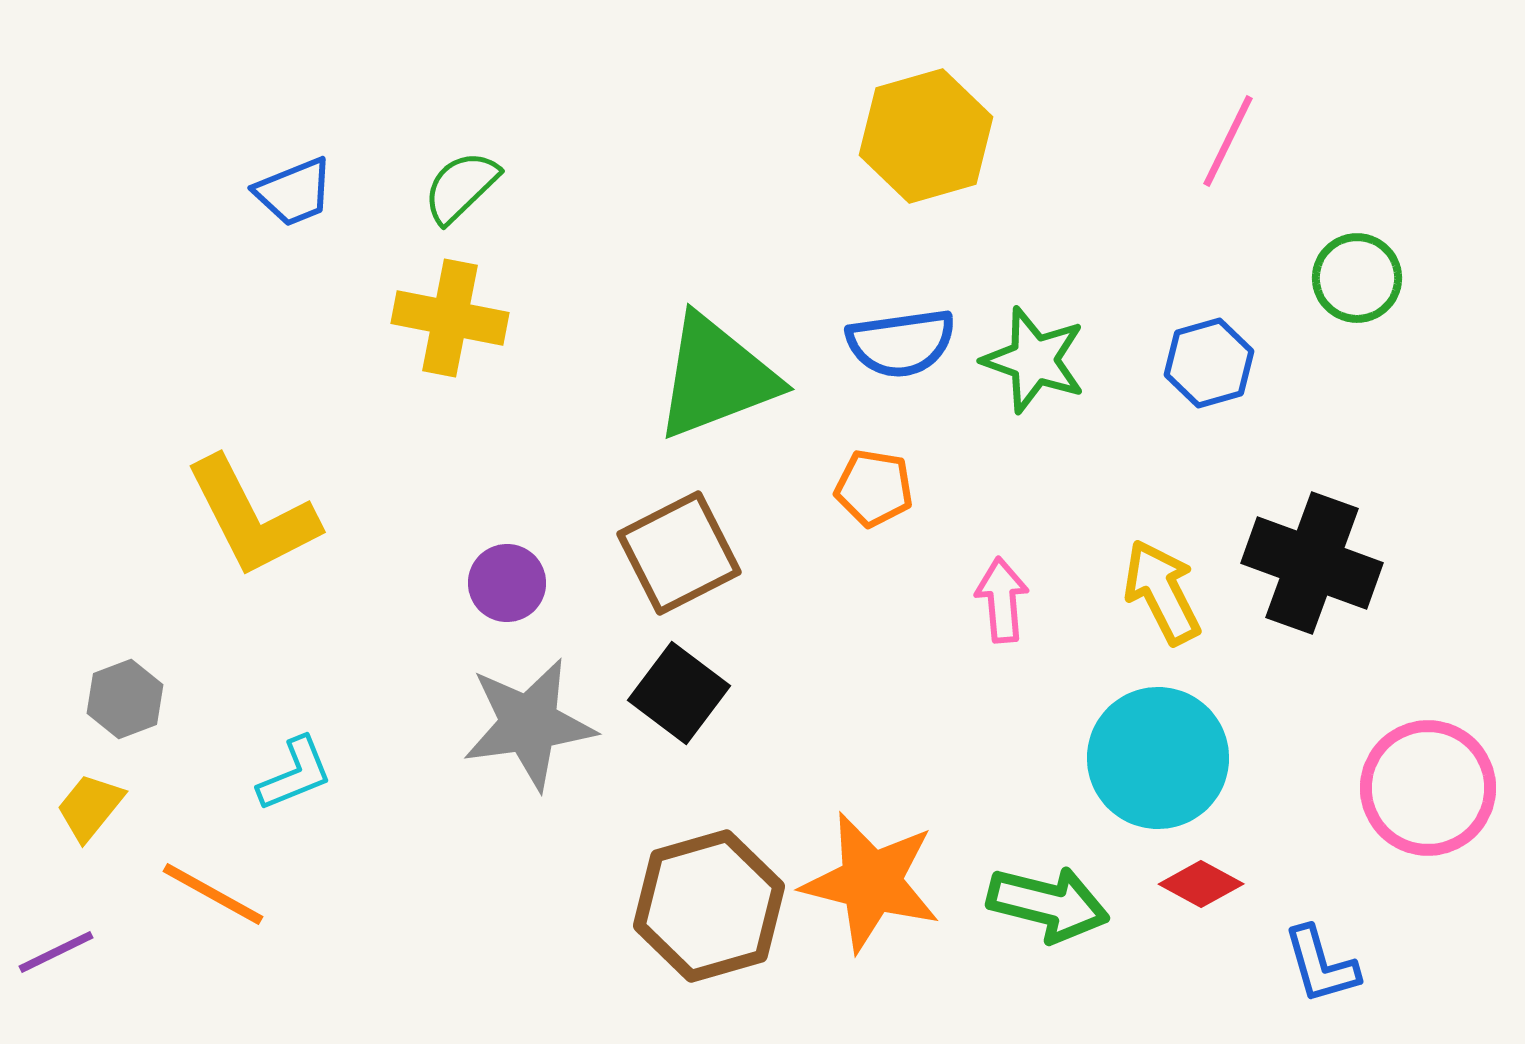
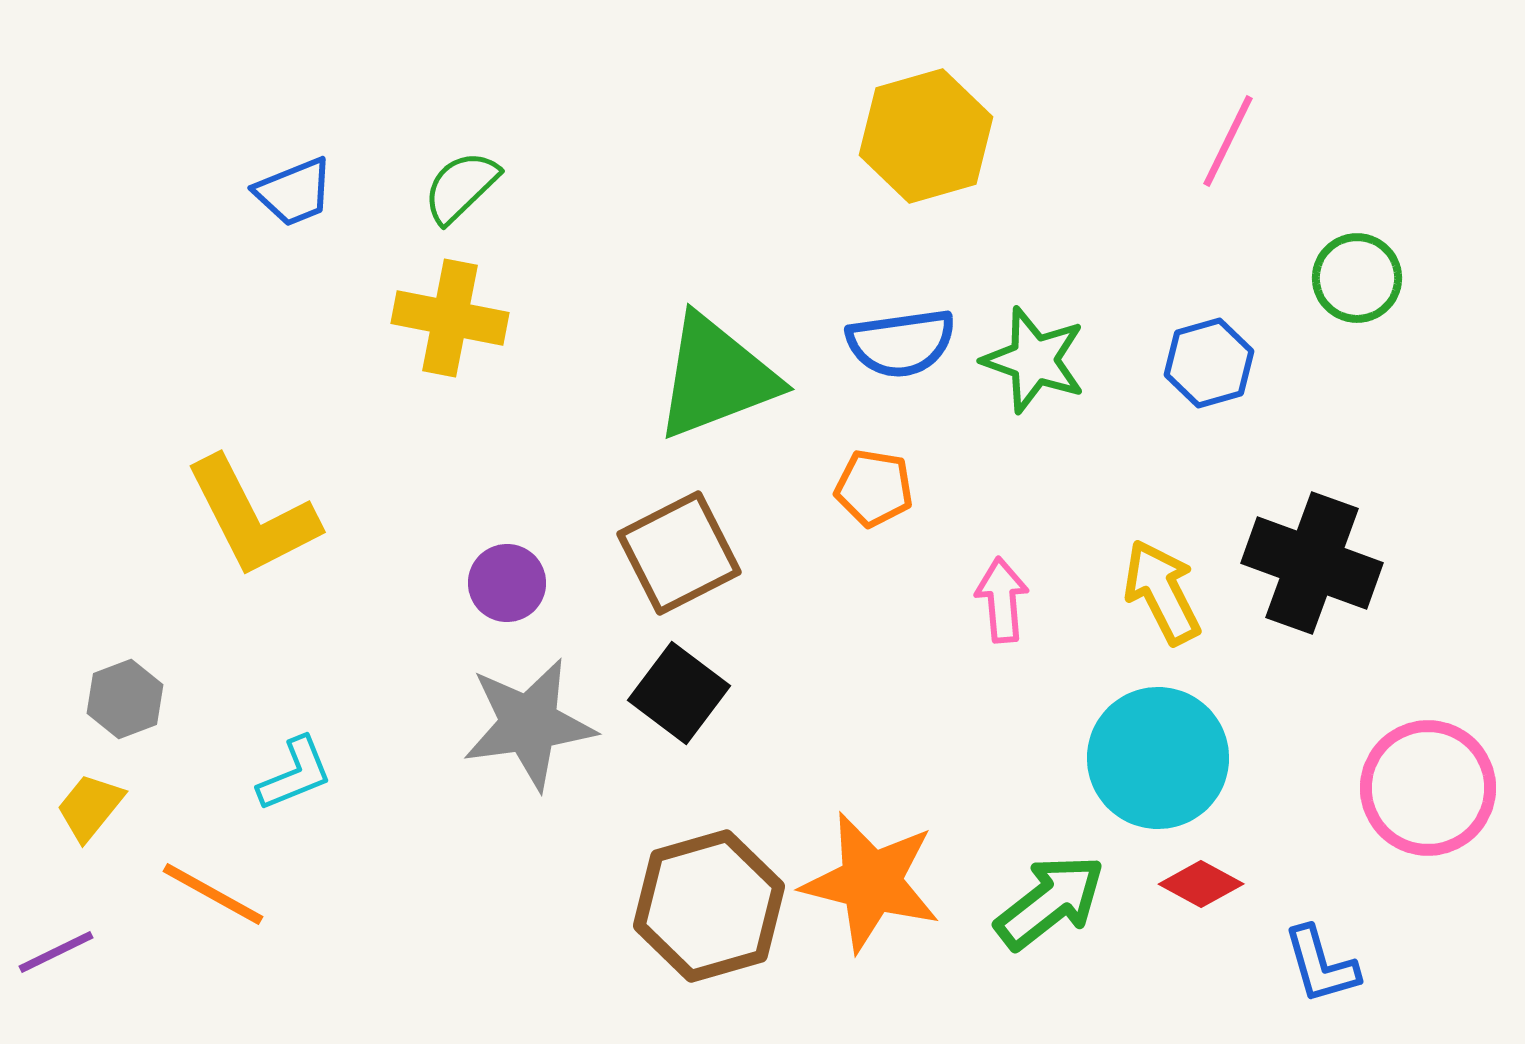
green arrow: moved 2 px right, 2 px up; rotated 52 degrees counterclockwise
